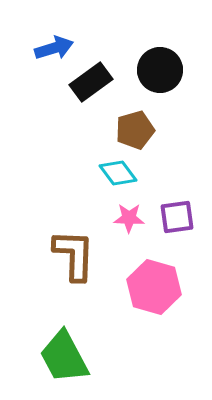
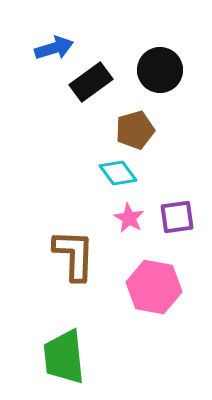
pink star: rotated 28 degrees clockwise
pink hexagon: rotated 6 degrees counterclockwise
green trapezoid: rotated 22 degrees clockwise
